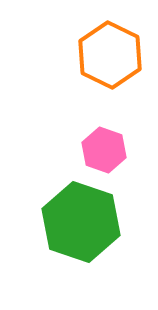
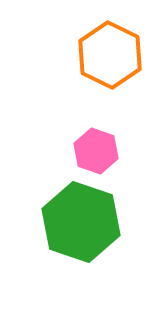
pink hexagon: moved 8 px left, 1 px down
